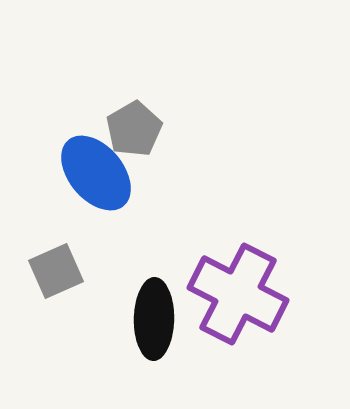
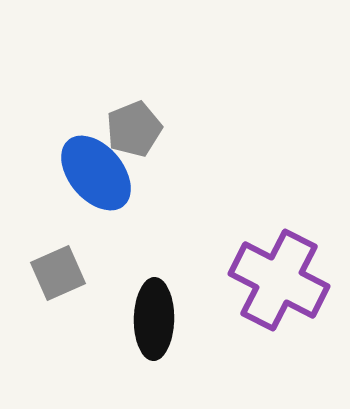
gray pentagon: rotated 8 degrees clockwise
gray square: moved 2 px right, 2 px down
purple cross: moved 41 px right, 14 px up
